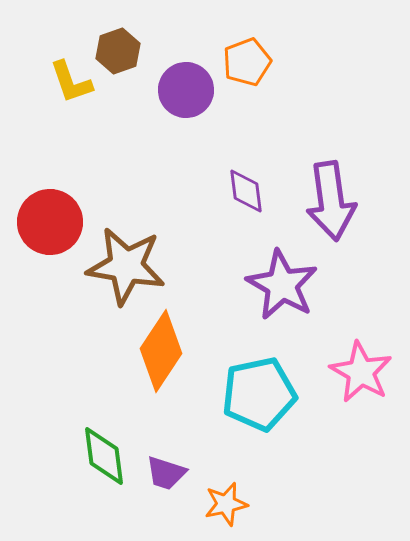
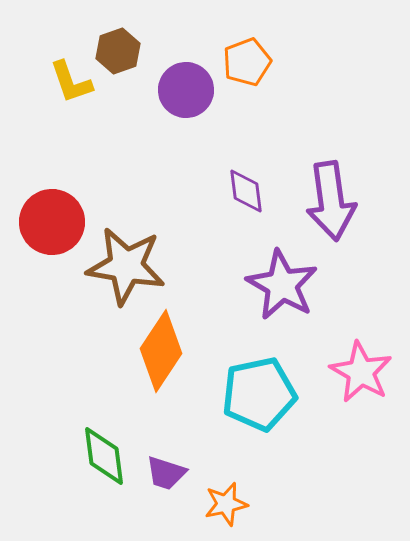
red circle: moved 2 px right
